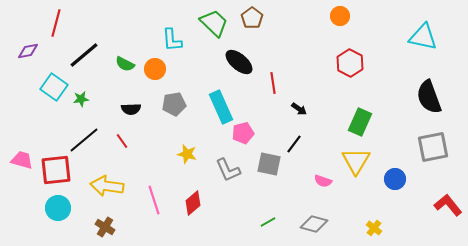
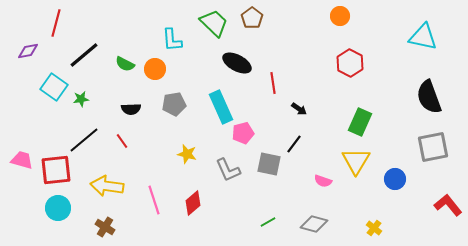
black ellipse at (239, 62): moved 2 px left, 1 px down; rotated 12 degrees counterclockwise
